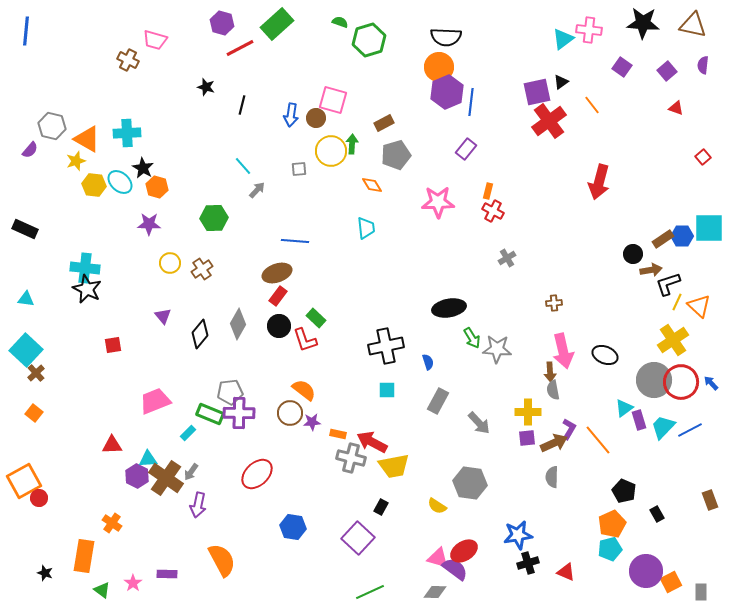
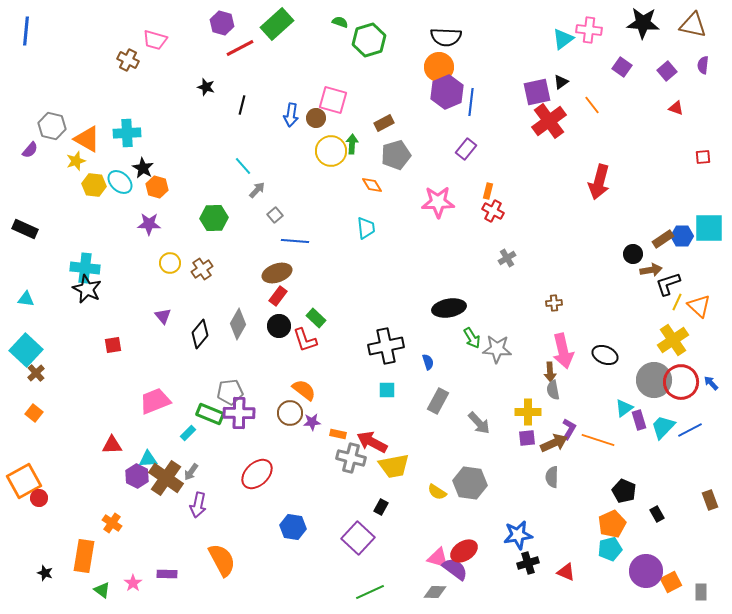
red square at (703, 157): rotated 35 degrees clockwise
gray square at (299, 169): moved 24 px left, 46 px down; rotated 35 degrees counterclockwise
orange line at (598, 440): rotated 32 degrees counterclockwise
yellow semicircle at (437, 506): moved 14 px up
